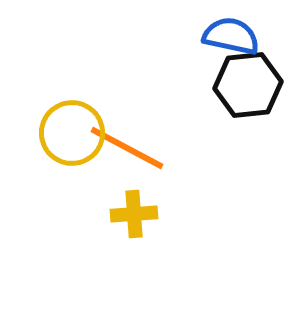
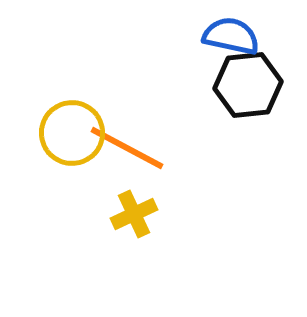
yellow cross: rotated 21 degrees counterclockwise
